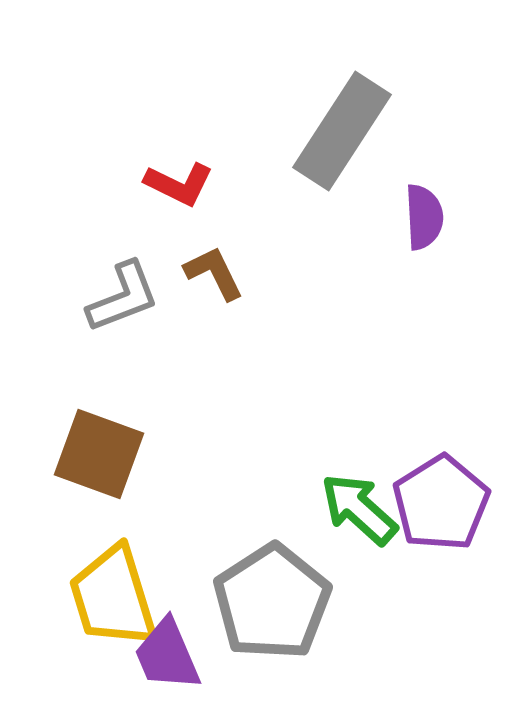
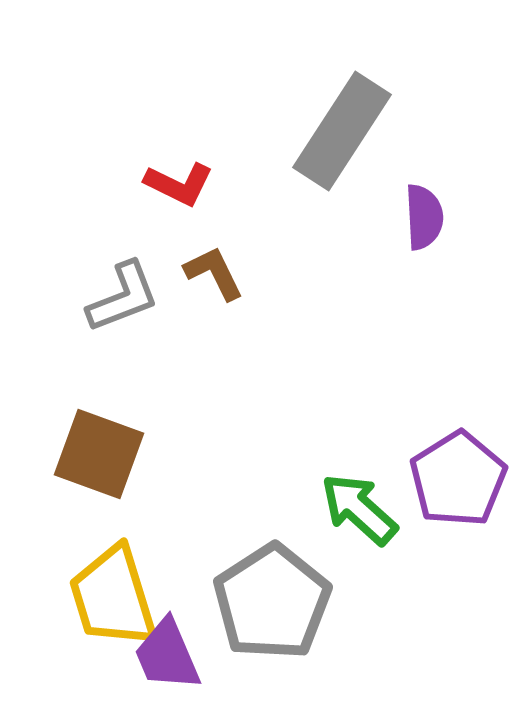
purple pentagon: moved 17 px right, 24 px up
